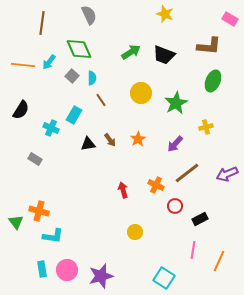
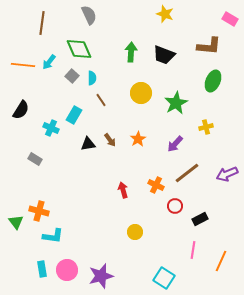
green arrow at (131, 52): rotated 54 degrees counterclockwise
orange line at (219, 261): moved 2 px right
